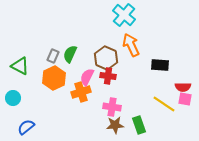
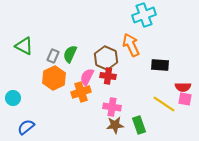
cyan cross: moved 20 px right; rotated 30 degrees clockwise
green triangle: moved 4 px right, 20 px up
